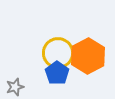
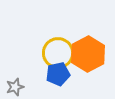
orange hexagon: moved 2 px up
blue pentagon: moved 1 px right, 1 px down; rotated 25 degrees clockwise
